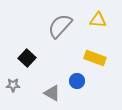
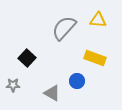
gray semicircle: moved 4 px right, 2 px down
